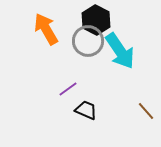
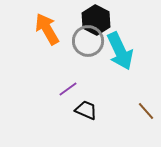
orange arrow: moved 1 px right
cyan arrow: rotated 9 degrees clockwise
